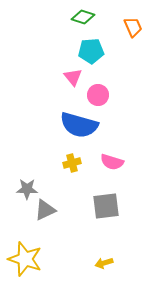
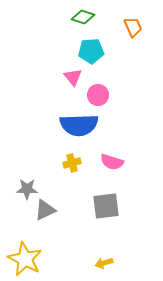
blue semicircle: rotated 18 degrees counterclockwise
yellow star: rotated 8 degrees clockwise
